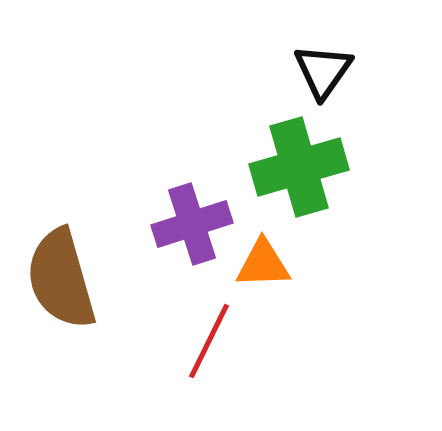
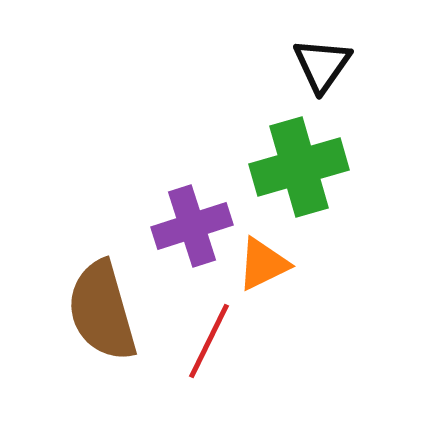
black triangle: moved 1 px left, 6 px up
purple cross: moved 2 px down
orange triangle: rotated 24 degrees counterclockwise
brown semicircle: moved 41 px right, 32 px down
